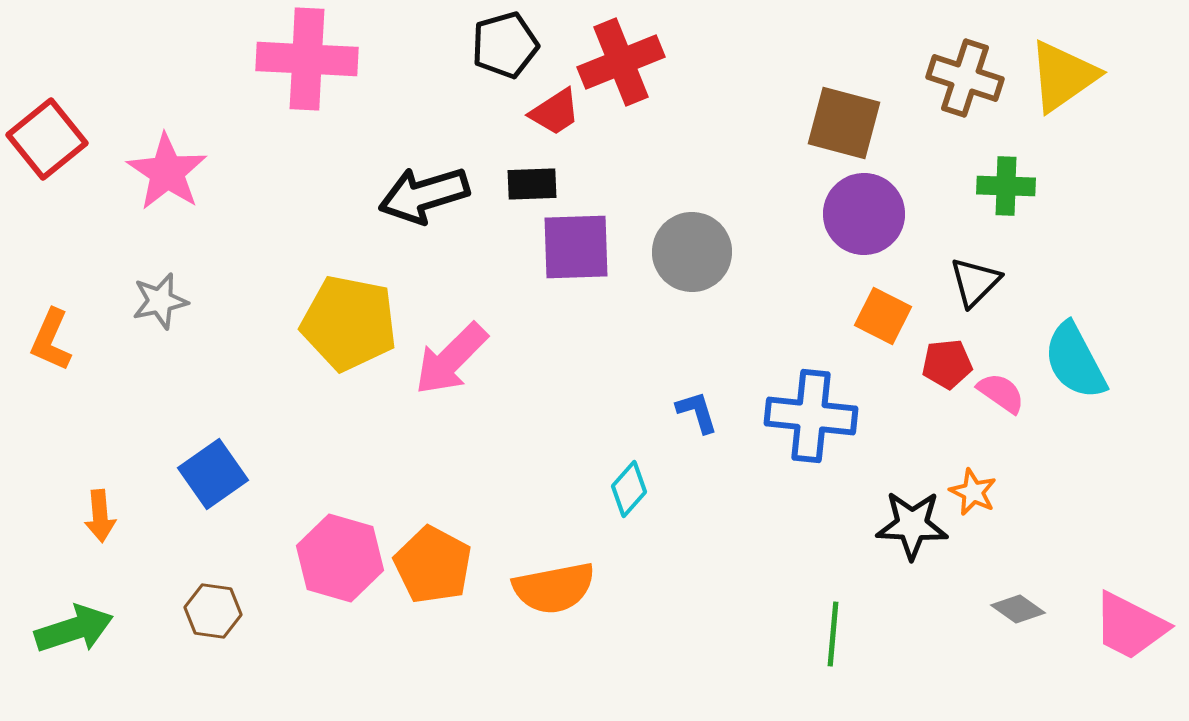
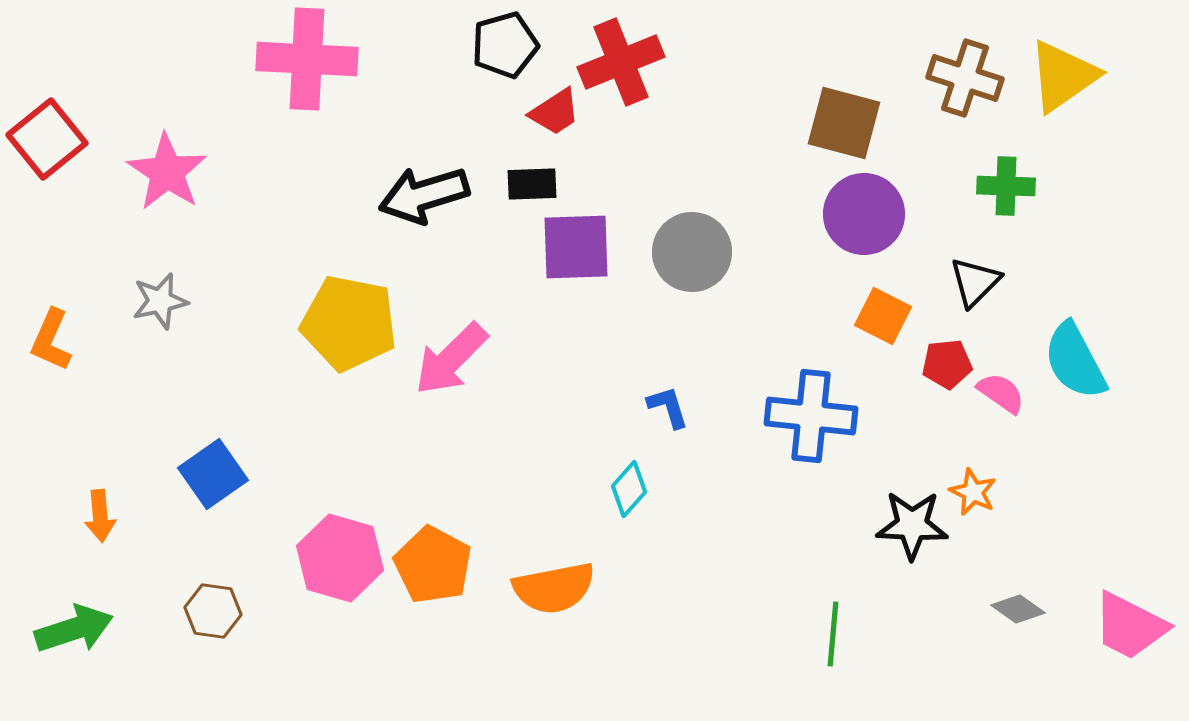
blue L-shape: moved 29 px left, 5 px up
